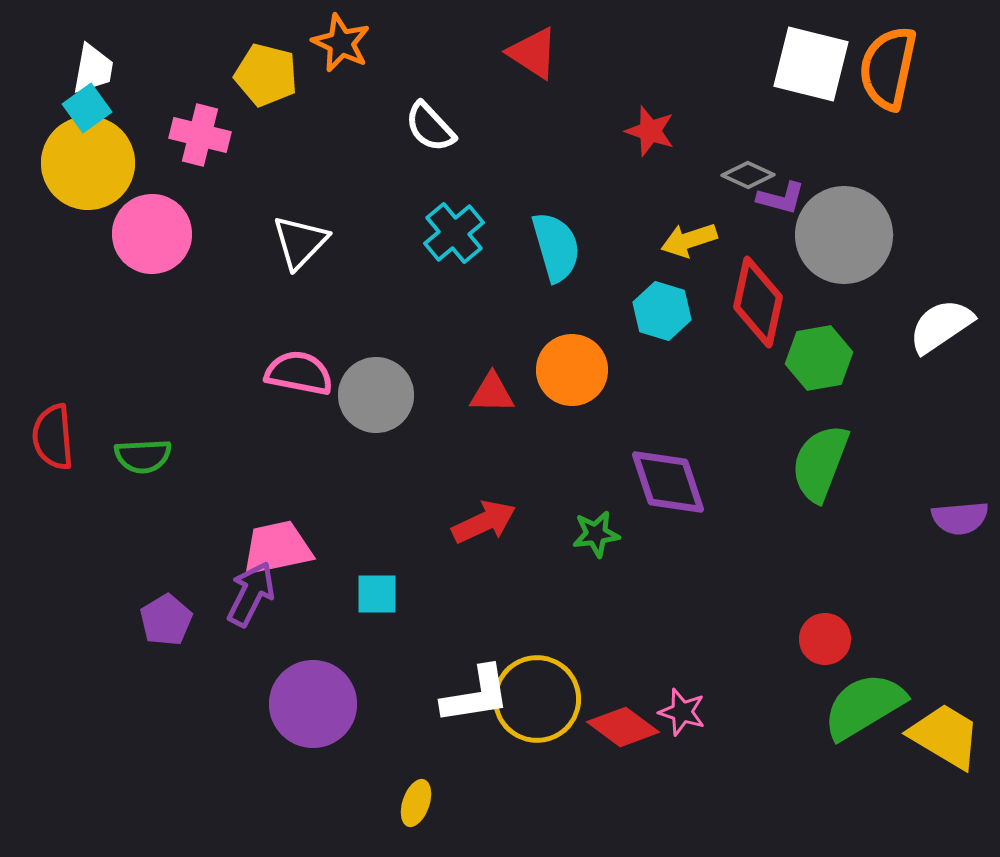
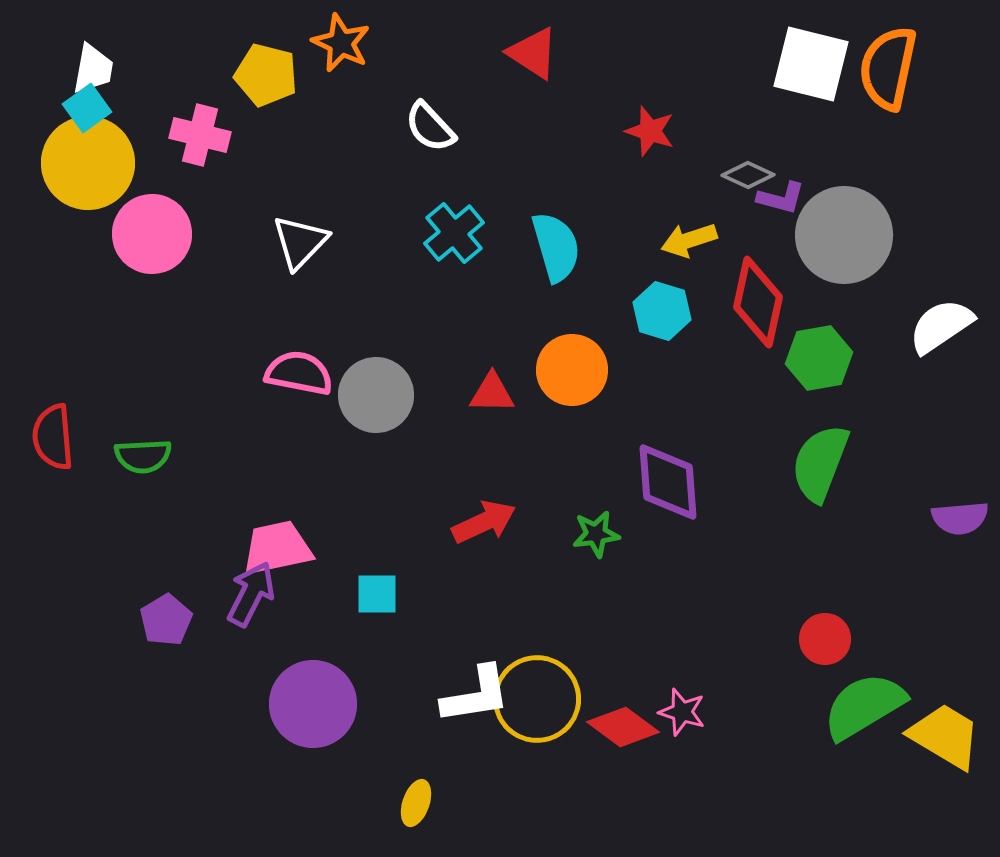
purple diamond at (668, 482): rotated 14 degrees clockwise
